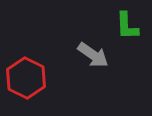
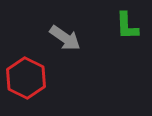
gray arrow: moved 28 px left, 17 px up
